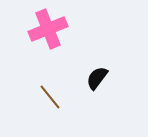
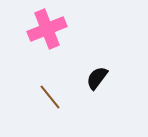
pink cross: moved 1 px left
